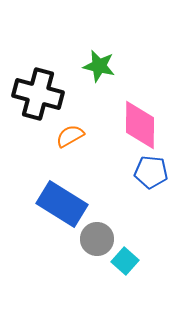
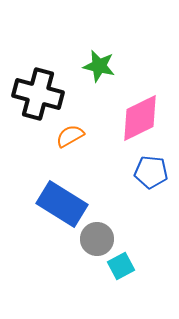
pink diamond: moved 7 px up; rotated 63 degrees clockwise
cyan square: moved 4 px left, 5 px down; rotated 20 degrees clockwise
